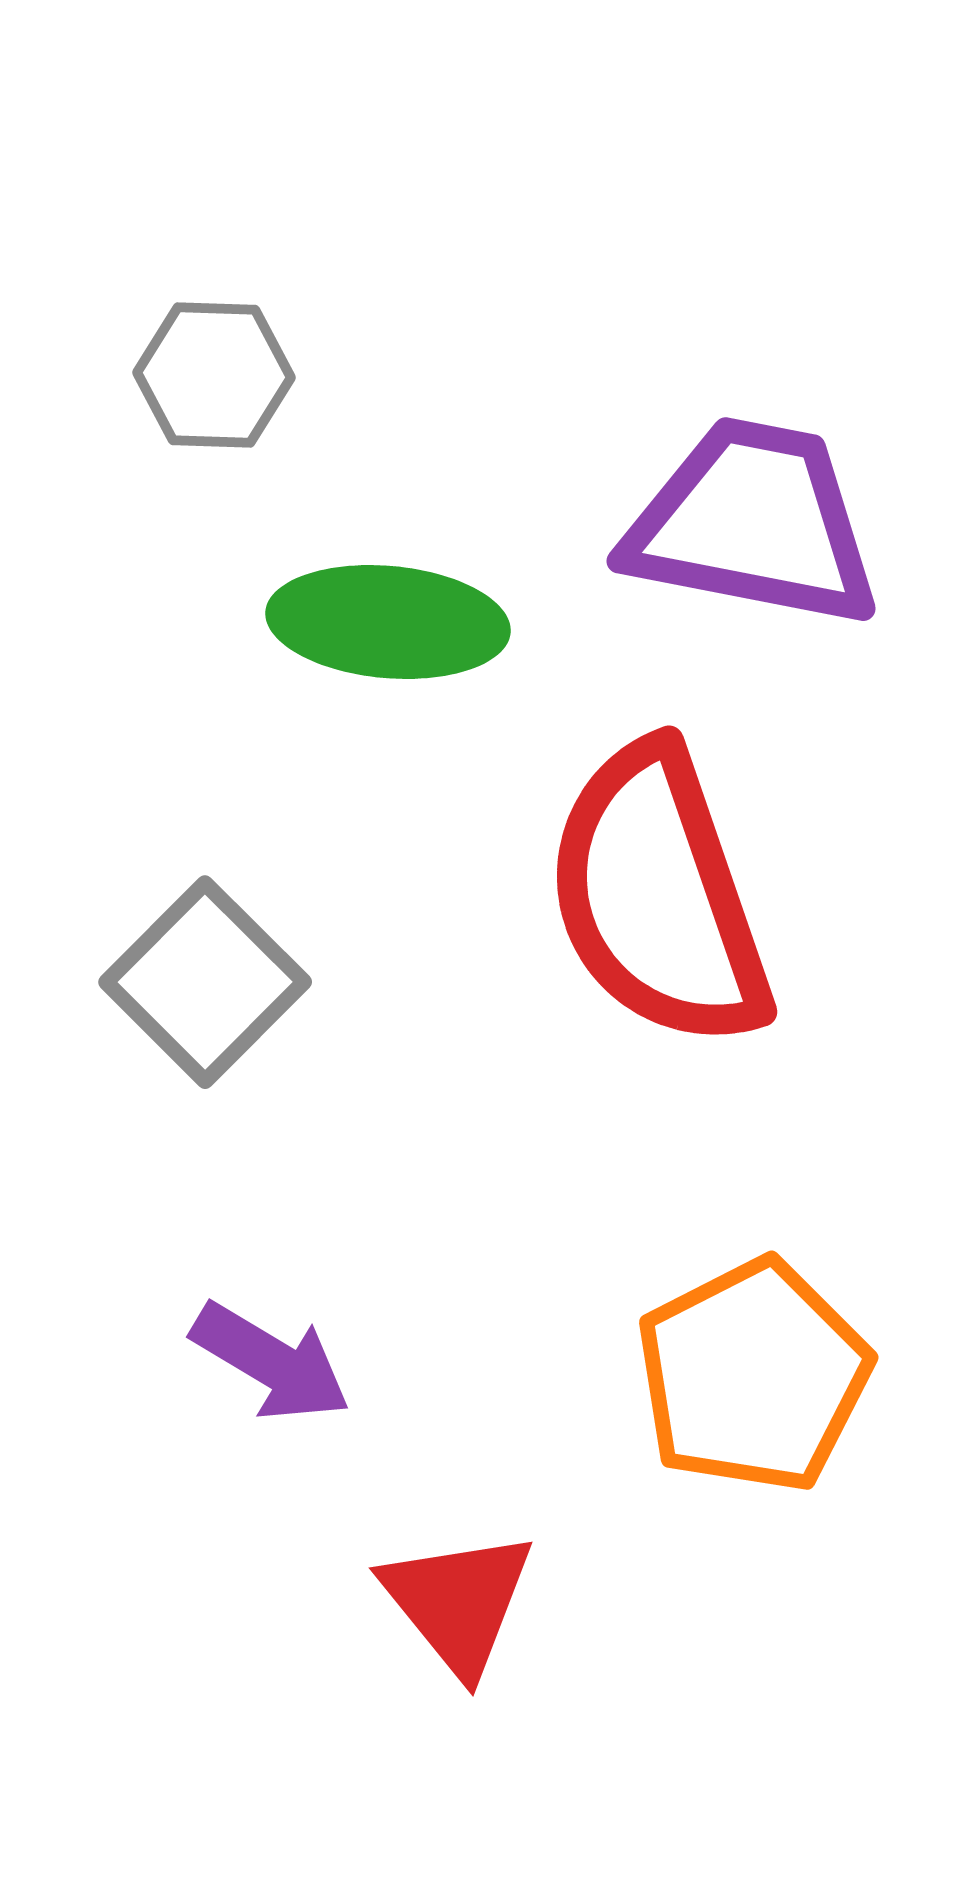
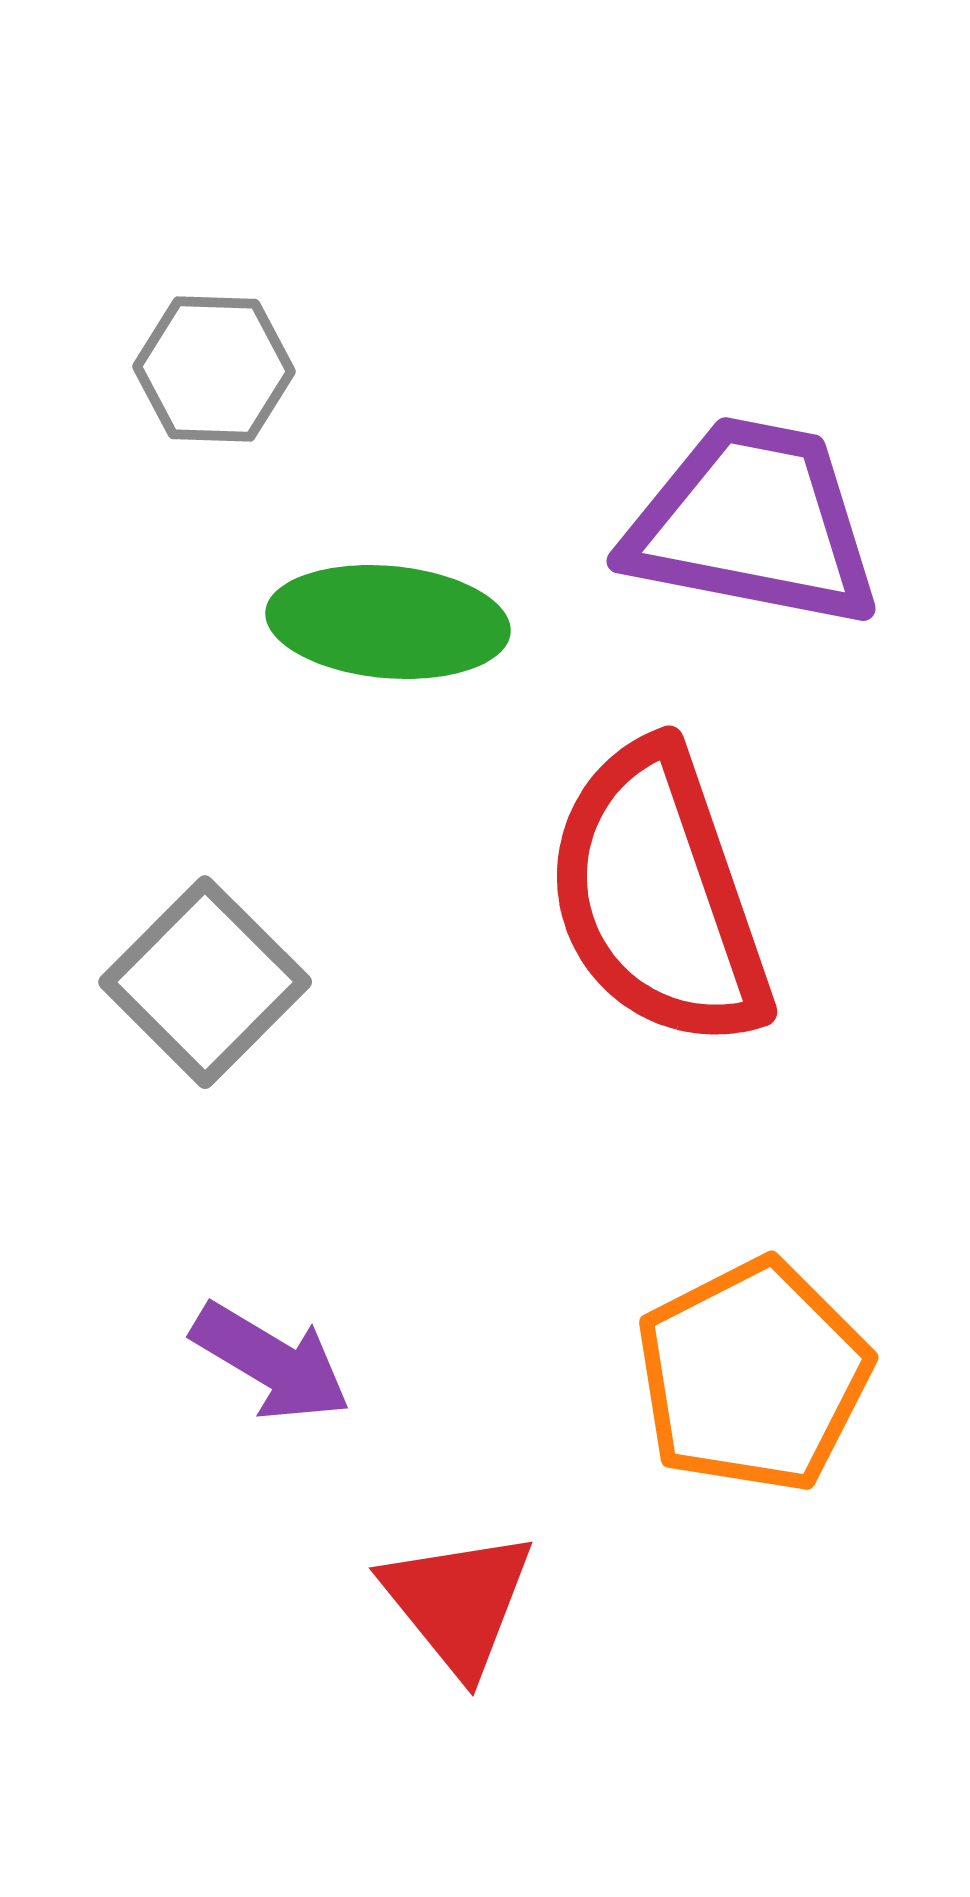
gray hexagon: moved 6 px up
